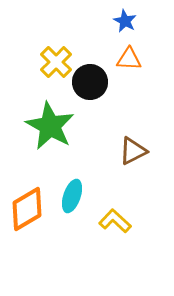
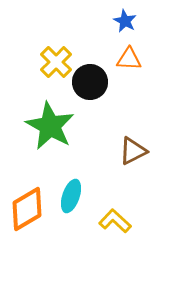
cyan ellipse: moved 1 px left
